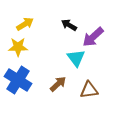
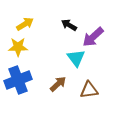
blue cross: rotated 36 degrees clockwise
